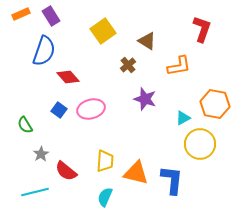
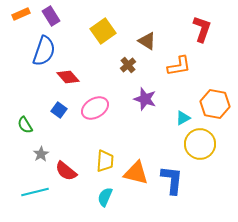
pink ellipse: moved 4 px right, 1 px up; rotated 16 degrees counterclockwise
